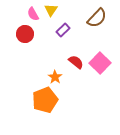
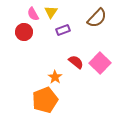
yellow triangle: moved 2 px down
purple rectangle: rotated 24 degrees clockwise
red circle: moved 1 px left, 2 px up
